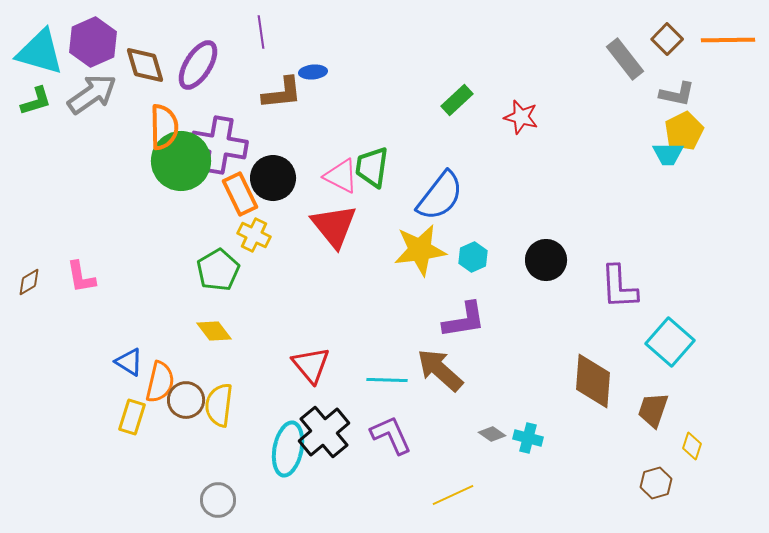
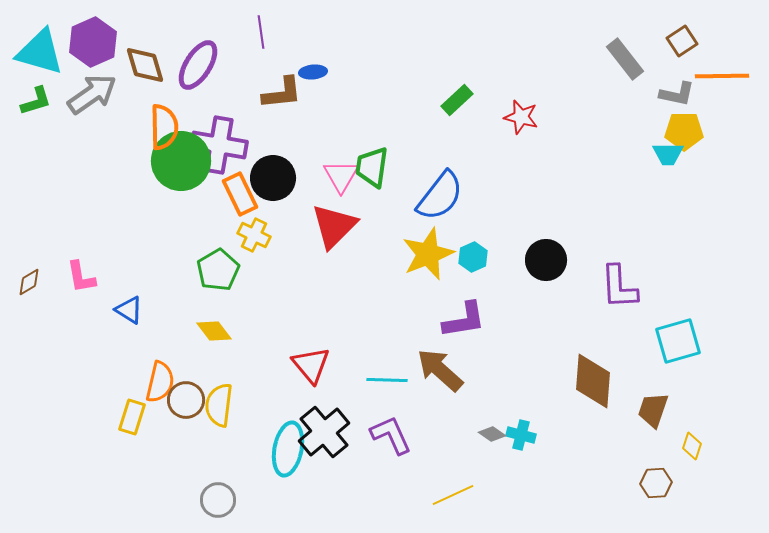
brown square at (667, 39): moved 15 px right, 2 px down; rotated 12 degrees clockwise
orange line at (728, 40): moved 6 px left, 36 px down
yellow pentagon at (684, 131): rotated 27 degrees clockwise
pink triangle at (341, 176): rotated 33 degrees clockwise
red triangle at (334, 226): rotated 24 degrees clockwise
yellow star at (420, 250): moved 8 px right, 4 px down; rotated 14 degrees counterclockwise
cyan square at (670, 342): moved 8 px right, 1 px up; rotated 33 degrees clockwise
blue triangle at (129, 362): moved 52 px up
cyan cross at (528, 438): moved 7 px left, 3 px up
brown hexagon at (656, 483): rotated 12 degrees clockwise
